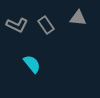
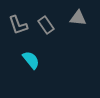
gray L-shape: moved 1 px right; rotated 45 degrees clockwise
cyan semicircle: moved 1 px left, 4 px up
